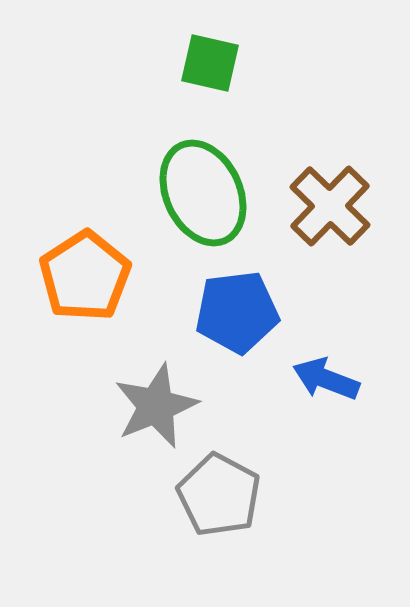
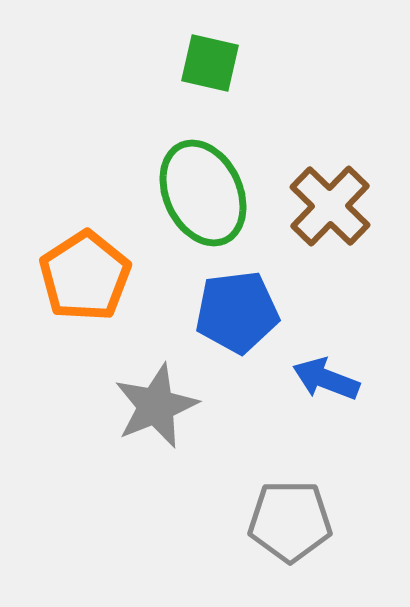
gray pentagon: moved 71 px right, 26 px down; rotated 28 degrees counterclockwise
